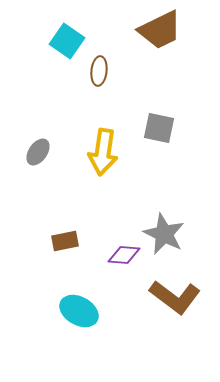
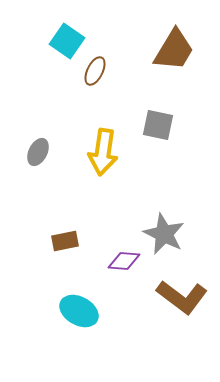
brown trapezoid: moved 14 px right, 20 px down; rotated 33 degrees counterclockwise
brown ellipse: moved 4 px left; rotated 20 degrees clockwise
gray square: moved 1 px left, 3 px up
gray ellipse: rotated 8 degrees counterclockwise
purple diamond: moved 6 px down
brown L-shape: moved 7 px right
